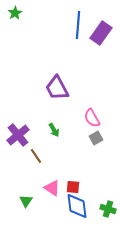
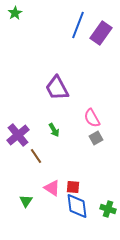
blue line: rotated 16 degrees clockwise
